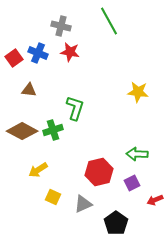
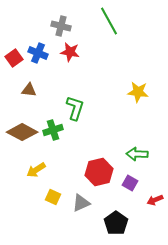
brown diamond: moved 1 px down
yellow arrow: moved 2 px left
purple square: moved 2 px left; rotated 35 degrees counterclockwise
gray triangle: moved 2 px left, 1 px up
